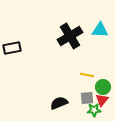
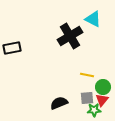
cyan triangle: moved 7 px left, 11 px up; rotated 24 degrees clockwise
